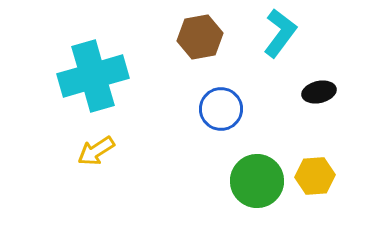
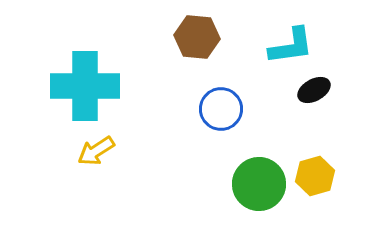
cyan L-shape: moved 11 px right, 13 px down; rotated 45 degrees clockwise
brown hexagon: moved 3 px left; rotated 15 degrees clockwise
cyan cross: moved 8 px left, 10 px down; rotated 16 degrees clockwise
black ellipse: moved 5 px left, 2 px up; rotated 16 degrees counterclockwise
yellow hexagon: rotated 12 degrees counterclockwise
green circle: moved 2 px right, 3 px down
